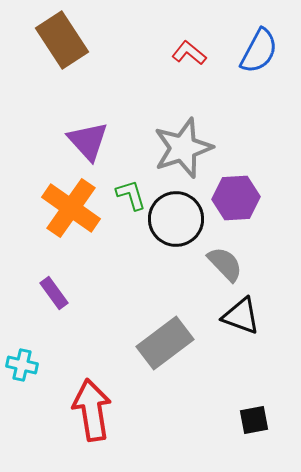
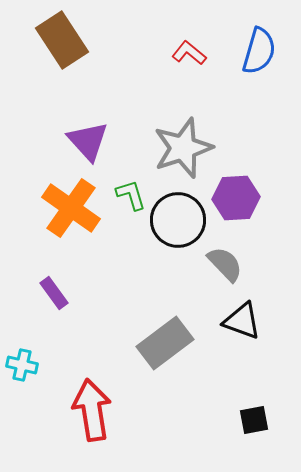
blue semicircle: rotated 12 degrees counterclockwise
black circle: moved 2 px right, 1 px down
black triangle: moved 1 px right, 5 px down
